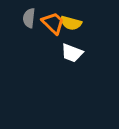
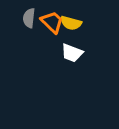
orange trapezoid: moved 1 px left, 1 px up
